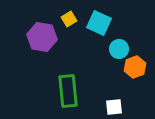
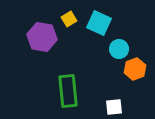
orange hexagon: moved 2 px down
